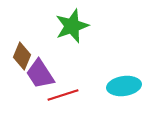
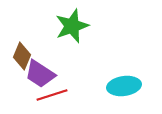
purple trapezoid: rotated 24 degrees counterclockwise
red line: moved 11 px left
